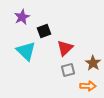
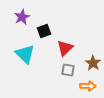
cyan triangle: moved 1 px left, 3 px down
gray square: rotated 24 degrees clockwise
